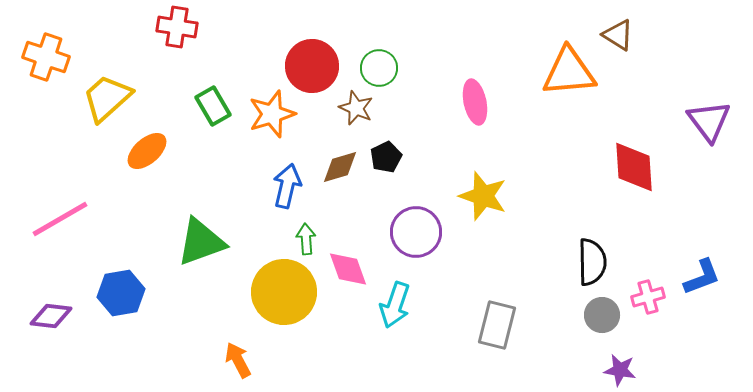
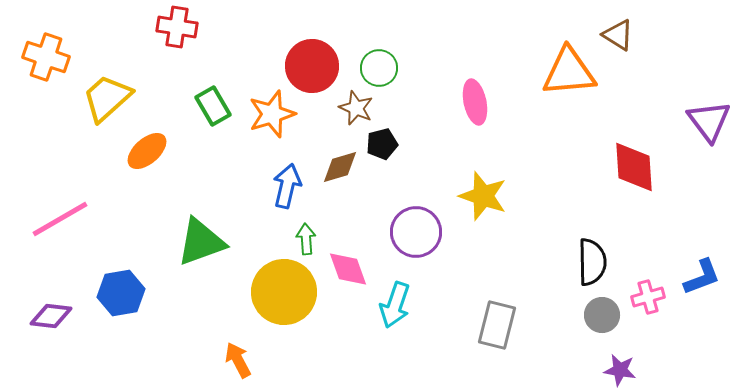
black pentagon: moved 4 px left, 13 px up; rotated 12 degrees clockwise
